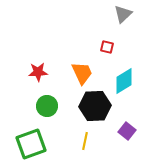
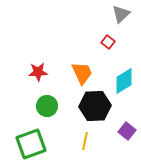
gray triangle: moved 2 px left
red square: moved 1 px right, 5 px up; rotated 24 degrees clockwise
